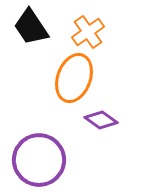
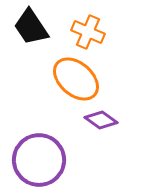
orange cross: rotated 32 degrees counterclockwise
orange ellipse: moved 2 px right, 1 px down; rotated 69 degrees counterclockwise
